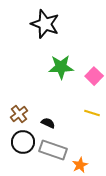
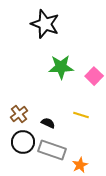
yellow line: moved 11 px left, 2 px down
gray rectangle: moved 1 px left
